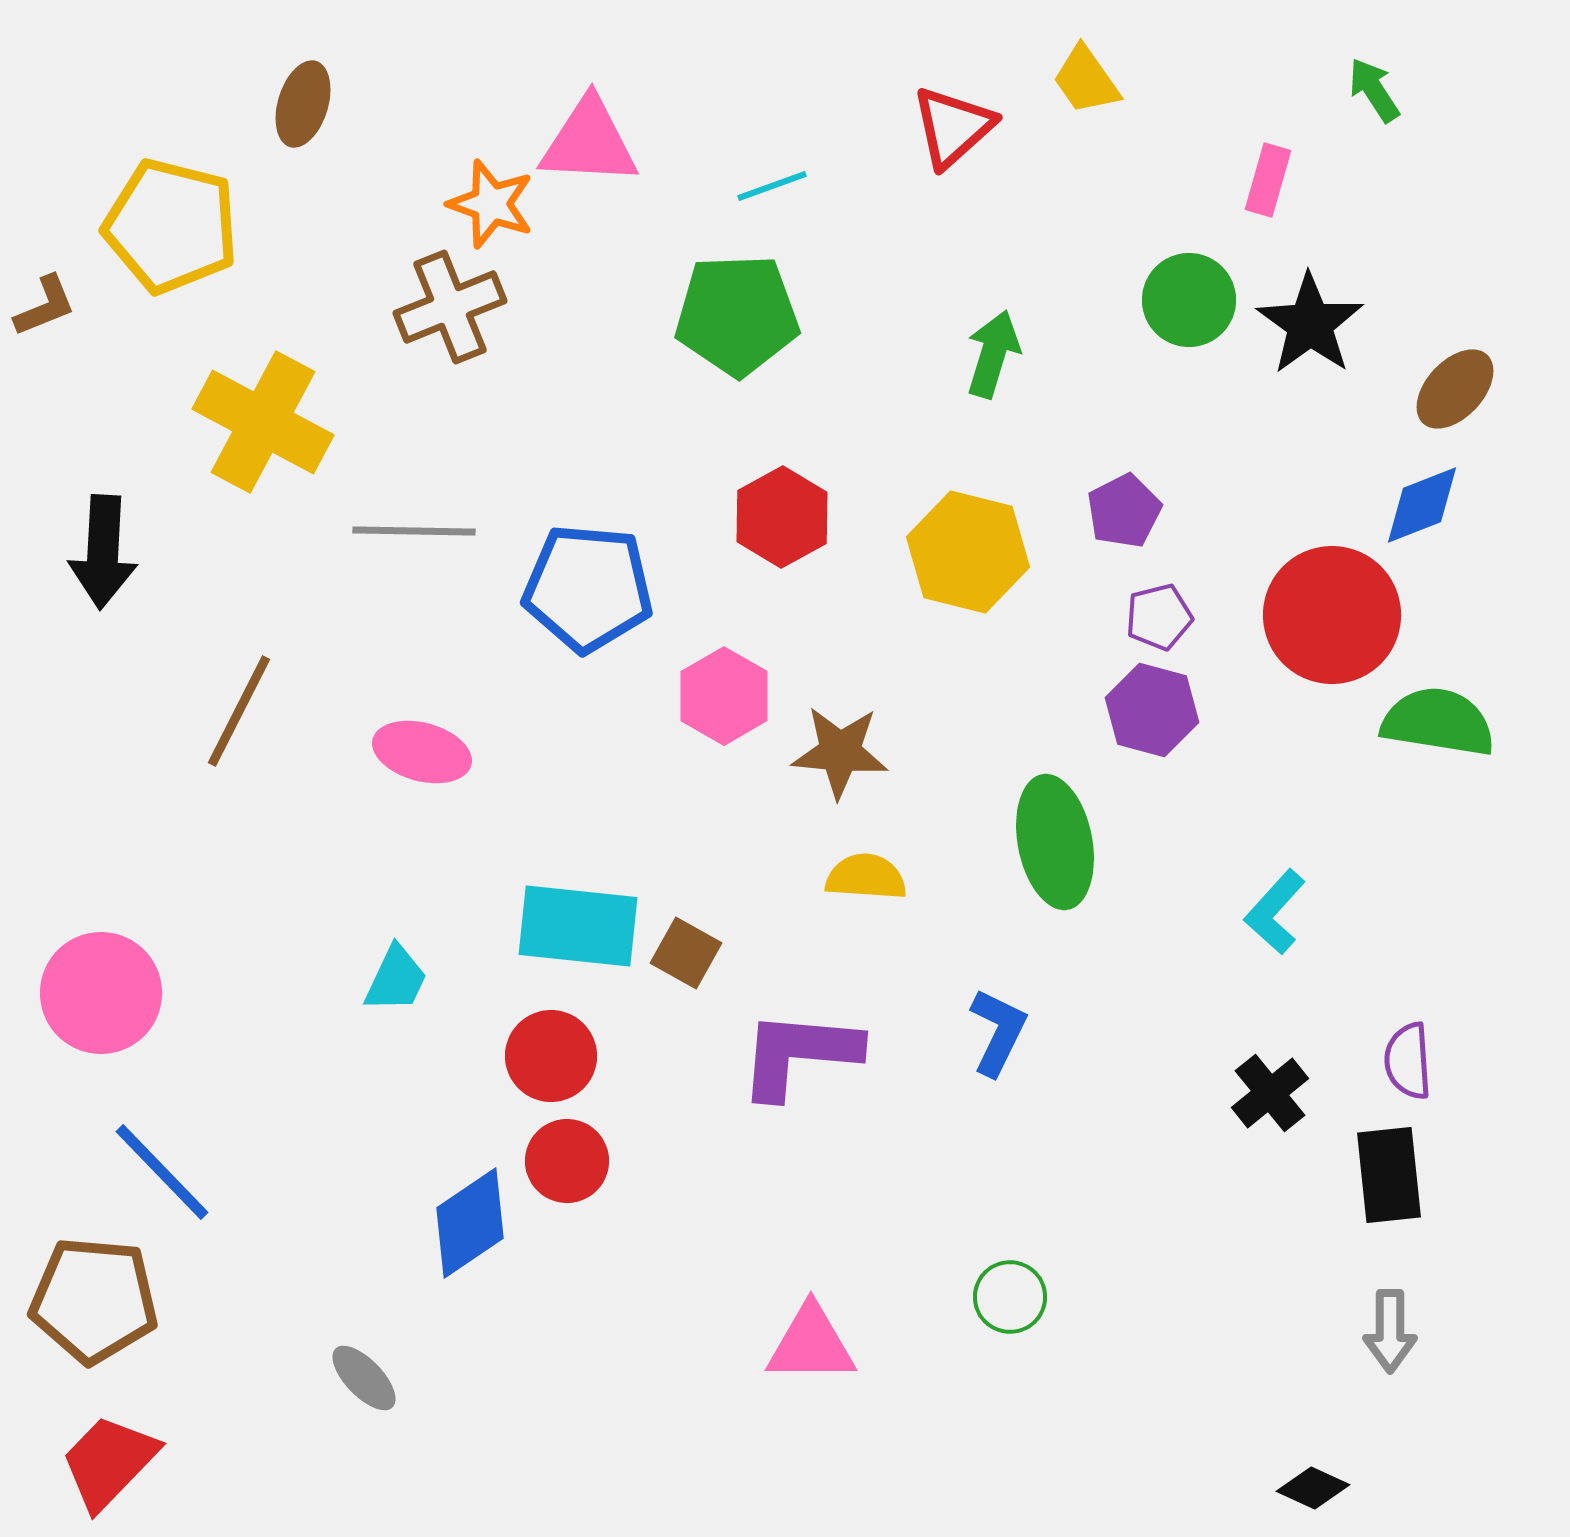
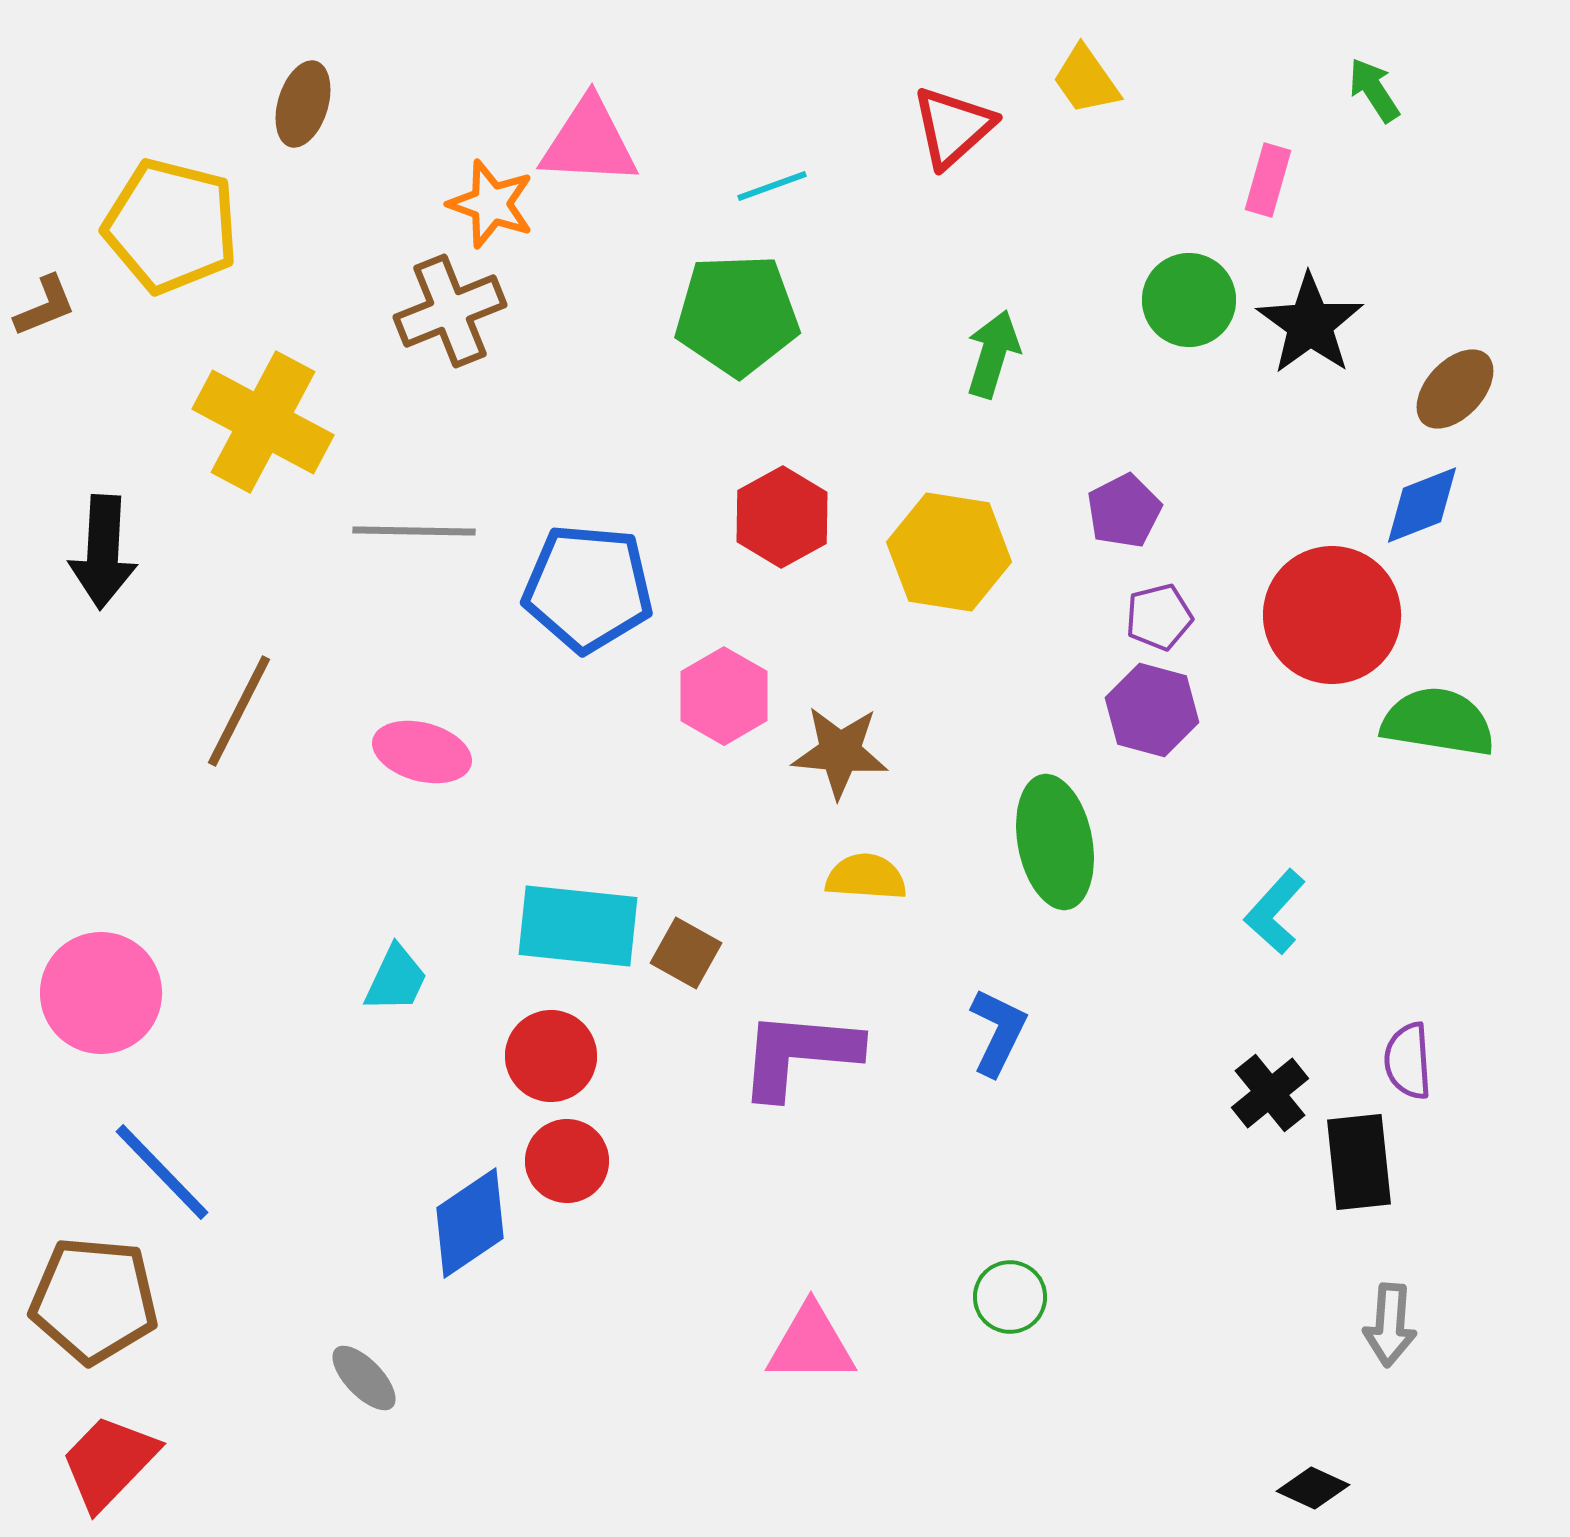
brown cross at (450, 307): moved 4 px down
yellow hexagon at (968, 552): moved 19 px left; rotated 5 degrees counterclockwise
black rectangle at (1389, 1175): moved 30 px left, 13 px up
gray arrow at (1390, 1331): moved 6 px up; rotated 4 degrees clockwise
